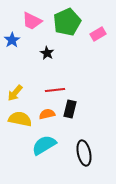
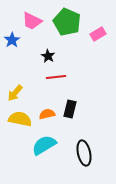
green pentagon: rotated 24 degrees counterclockwise
black star: moved 1 px right, 3 px down
red line: moved 1 px right, 13 px up
